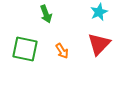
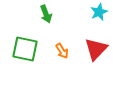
red triangle: moved 3 px left, 5 px down
